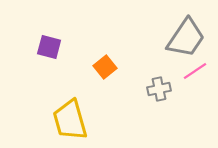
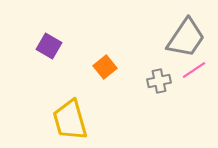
purple square: moved 1 px up; rotated 15 degrees clockwise
pink line: moved 1 px left, 1 px up
gray cross: moved 8 px up
